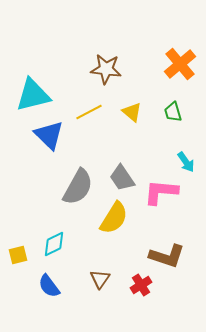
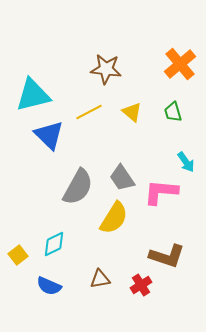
yellow square: rotated 24 degrees counterclockwise
brown triangle: rotated 45 degrees clockwise
blue semicircle: rotated 30 degrees counterclockwise
